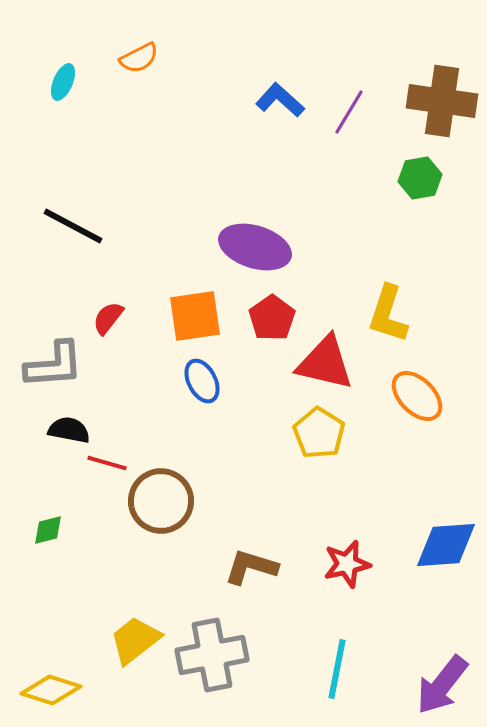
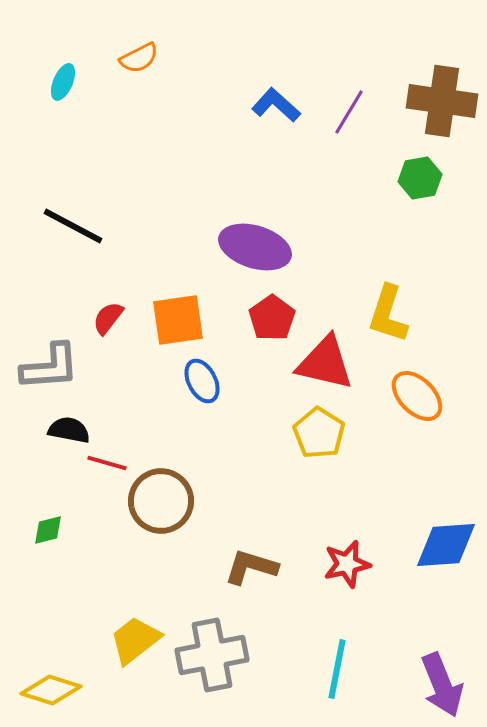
blue L-shape: moved 4 px left, 5 px down
orange square: moved 17 px left, 4 px down
gray L-shape: moved 4 px left, 2 px down
purple arrow: rotated 60 degrees counterclockwise
